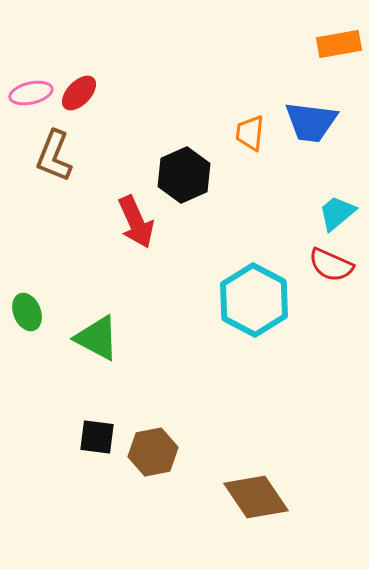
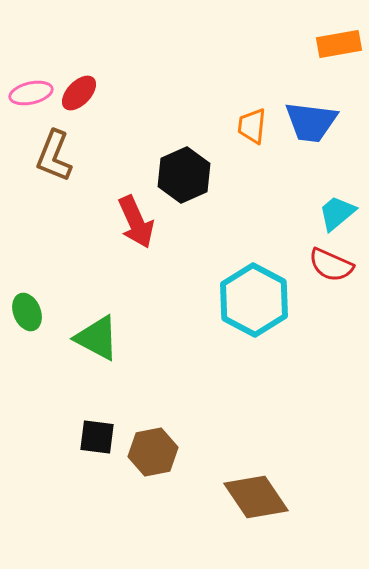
orange trapezoid: moved 2 px right, 7 px up
